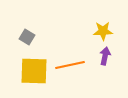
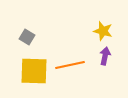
yellow star: rotated 18 degrees clockwise
